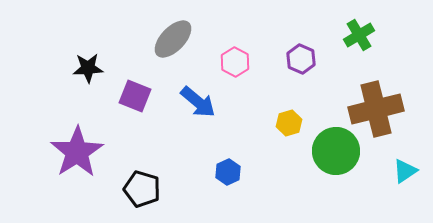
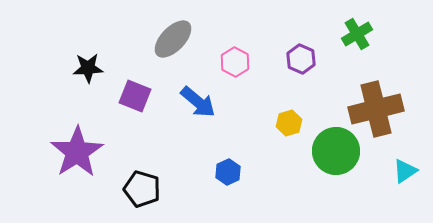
green cross: moved 2 px left, 1 px up
